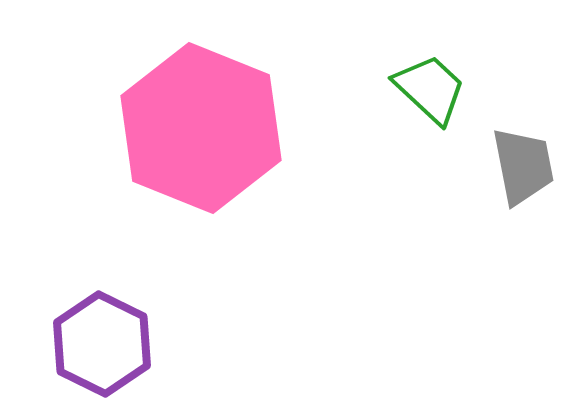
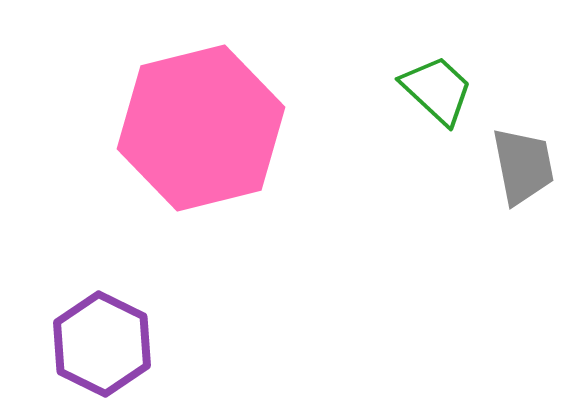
green trapezoid: moved 7 px right, 1 px down
pink hexagon: rotated 24 degrees clockwise
